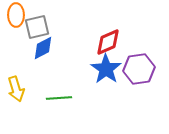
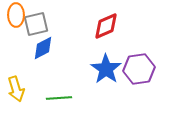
gray square: moved 1 px left, 3 px up
red diamond: moved 2 px left, 16 px up
